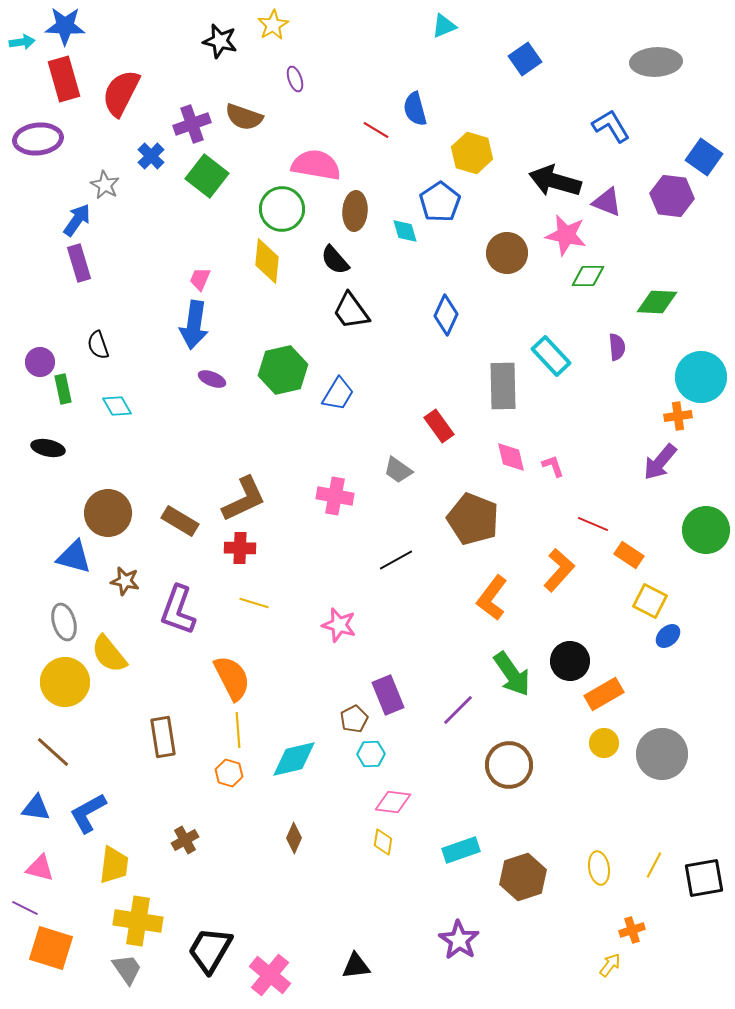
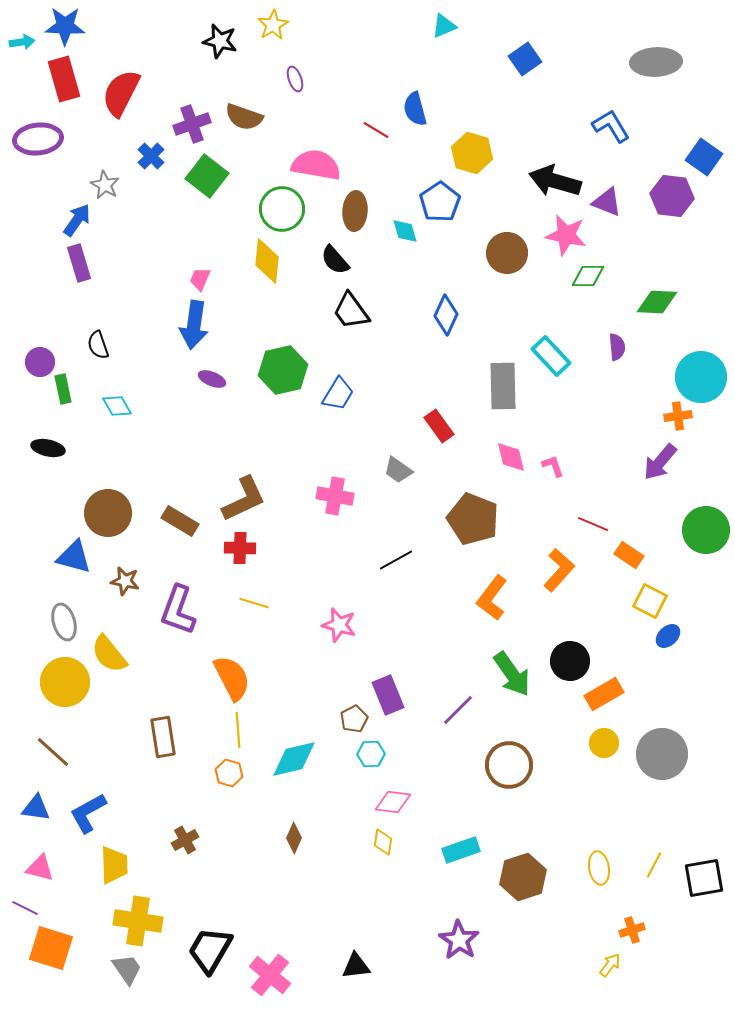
yellow trapezoid at (114, 865): rotated 9 degrees counterclockwise
